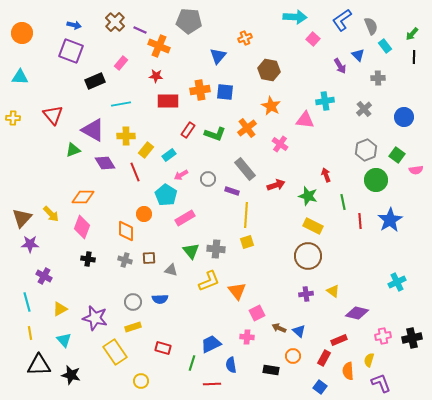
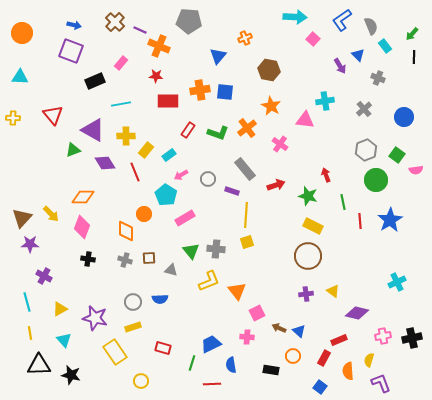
gray cross at (378, 78): rotated 24 degrees clockwise
green L-shape at (215, 134): moved 3 px right, 1 px up
